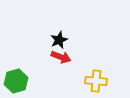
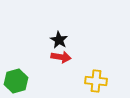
black star: rotated 18 degrees counterclockwise
red arrow: rotated 12 degrees counterclockwise
